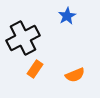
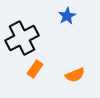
black cross: moved 1 px left
